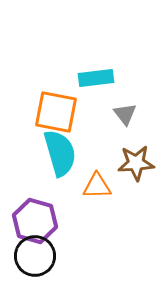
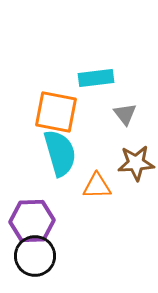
purple hexagon: moved 3 px left; rotated 18 degrees counterclockwise
